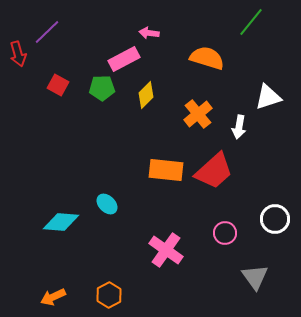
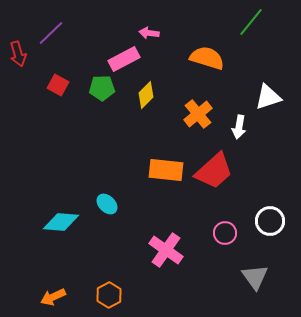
purple line: moved 4 px right, 1 px down
white circle: moved 5 px left, 2 px down
